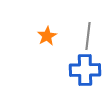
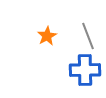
gray line: rotated 28 degrees counterclockwise
